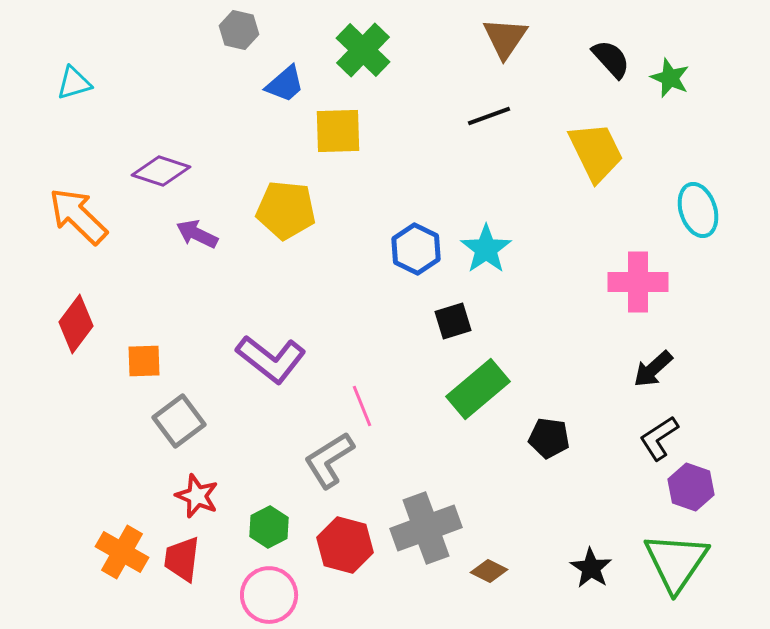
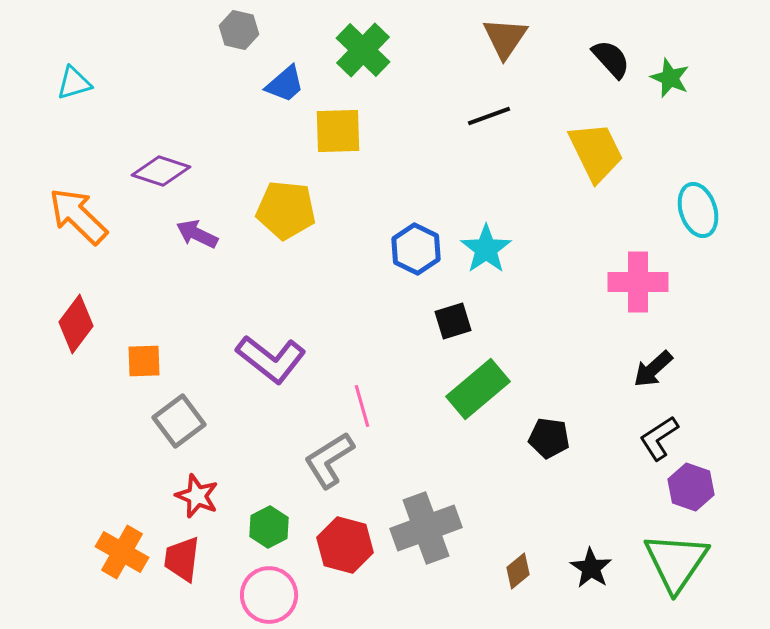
pink line: rotated 6 degrees clockwise
brown diamond: moved 29 px right; rotated 66 degrees counterclockwise
